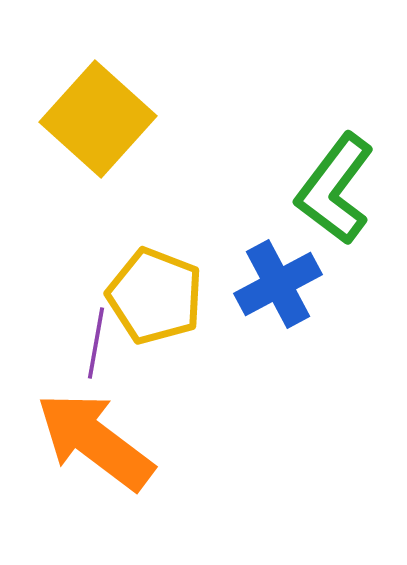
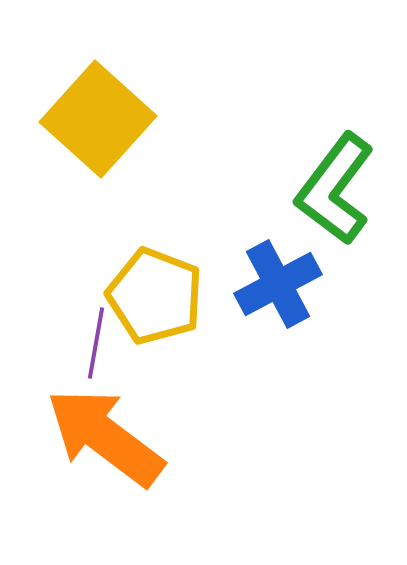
orange arrow: moved 10 px right, 4 px up
